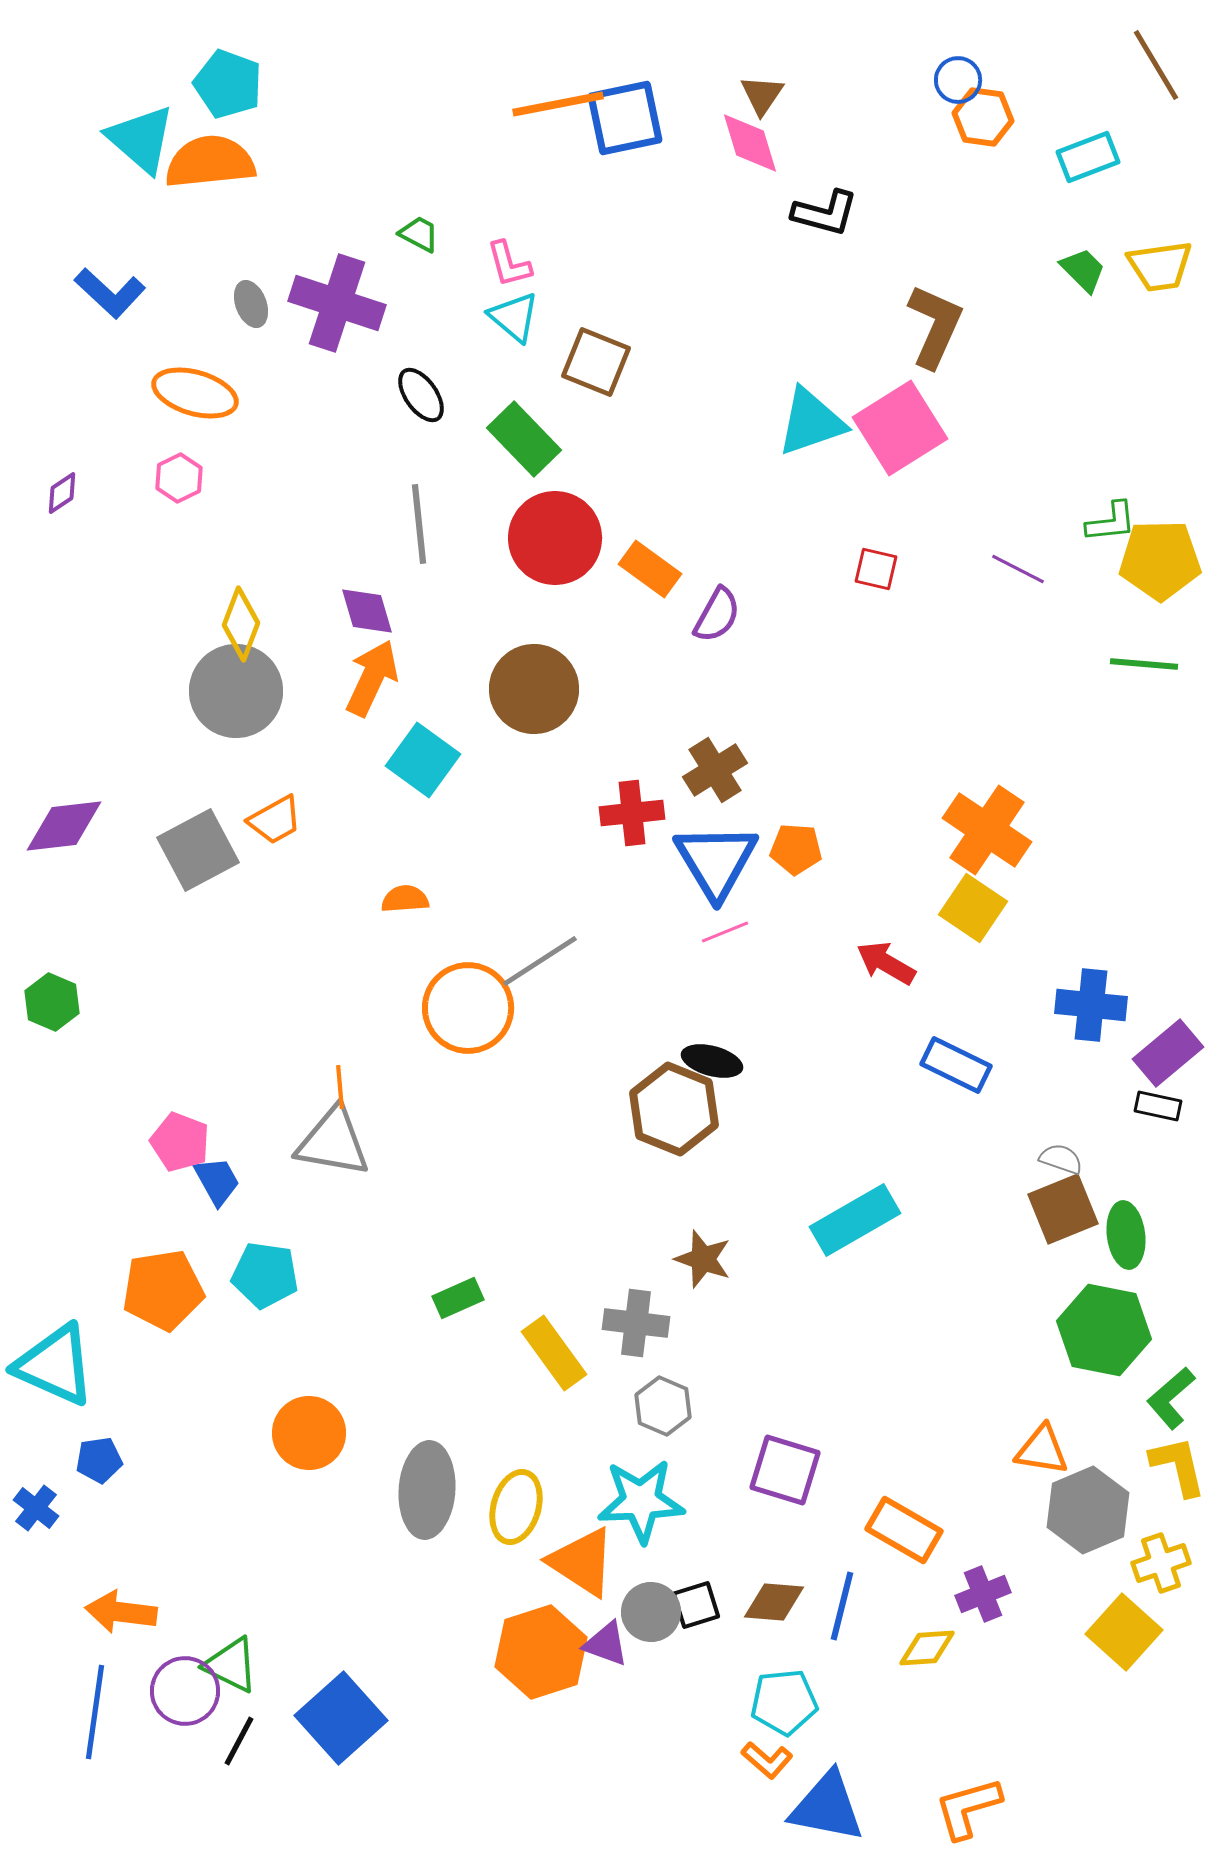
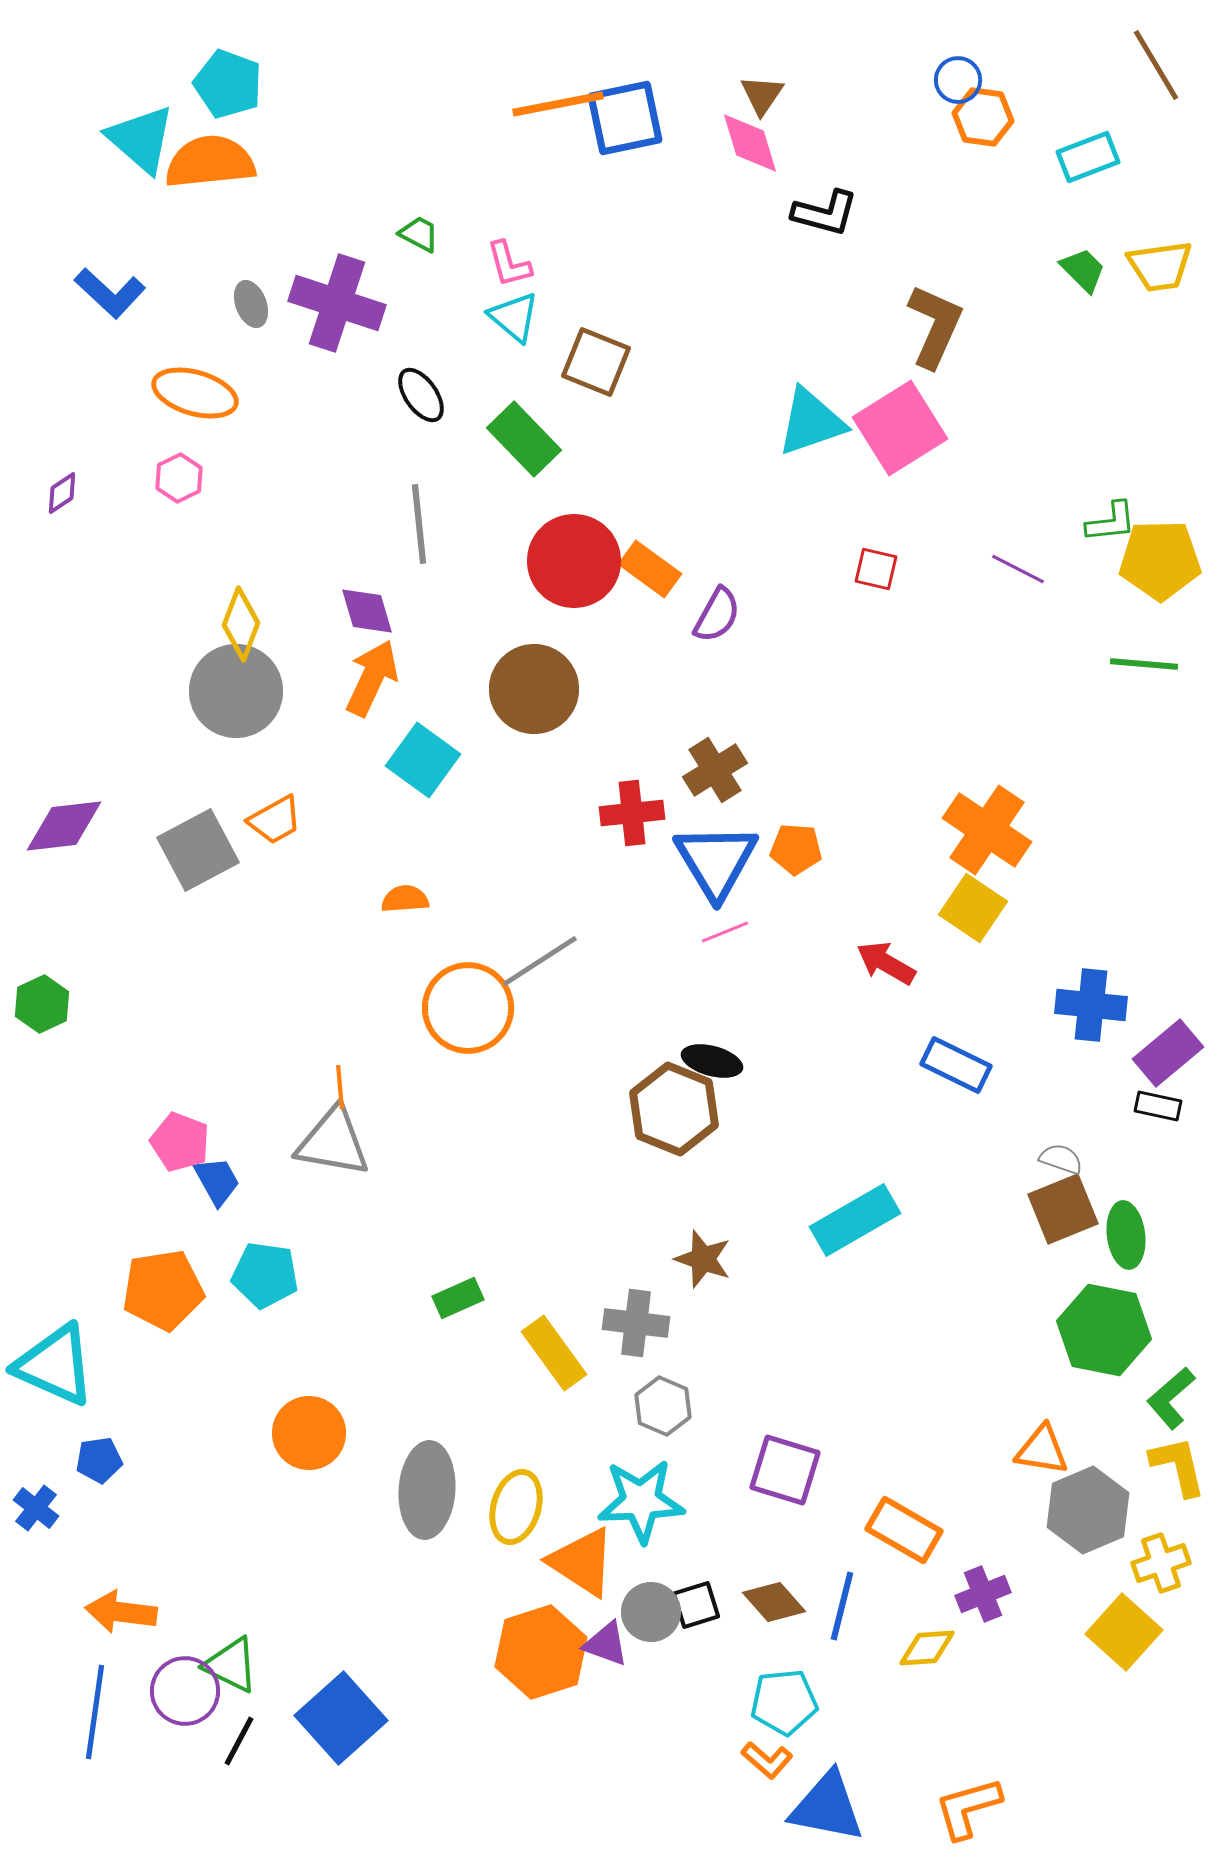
red circle at (555, 538): moved 19 px right, 23 px down
green hexagon at (52, 1002): moved 10 px left, 2 px down; rotated 12 degrees clockwise
brown diamond at (774, 1602): rotated 44 degrees clockwise
